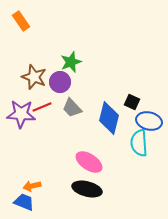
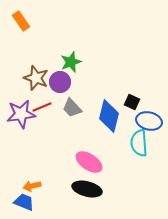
brown star: moved 2 px right, 1 px down
purple star: rotated 12 degrees counterclockwise
blue diamond: moved 2 px up
